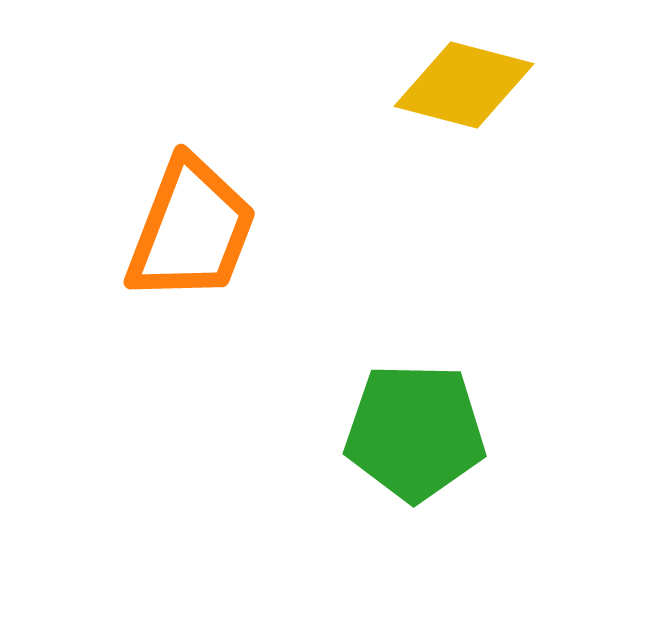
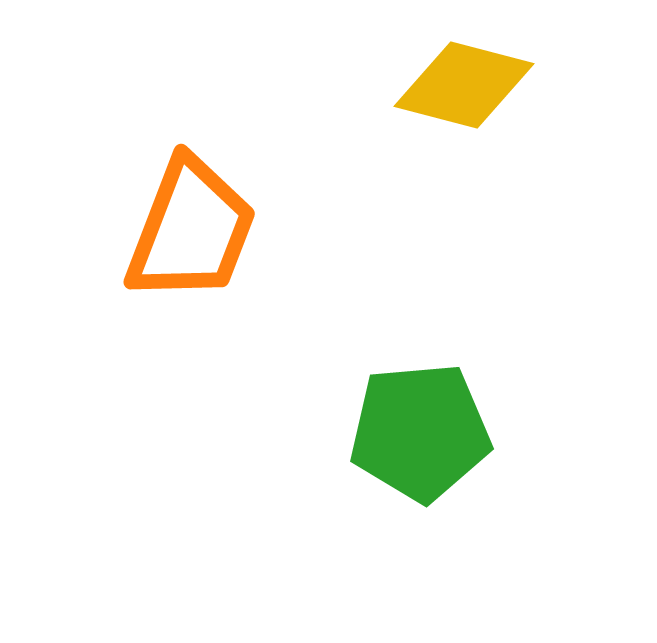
green pentagon: moved 5 px right; rotated 6 degrees counterclockwise
